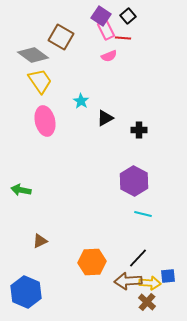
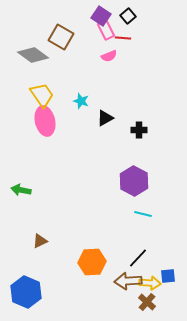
yellow trapezoid: moved 2 px right, 14 px down
cyan star: rotated 14 degrees counterclockwise
